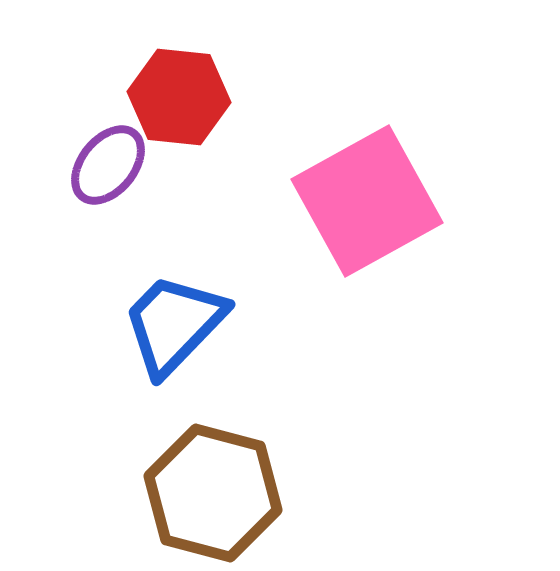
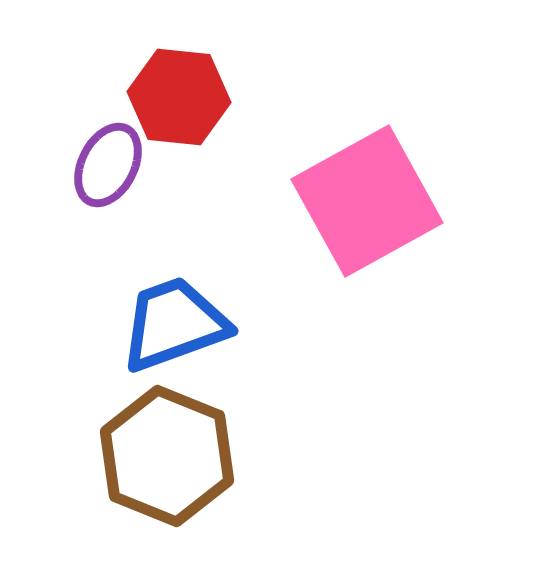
purple ellipse: rotated 12 degrees counterclockwise
blue trapezoid: rotated 26 degrees clockwise
brown hexagon: moved 46 px left, 37 px up; rotated 7 degrees clockwise
